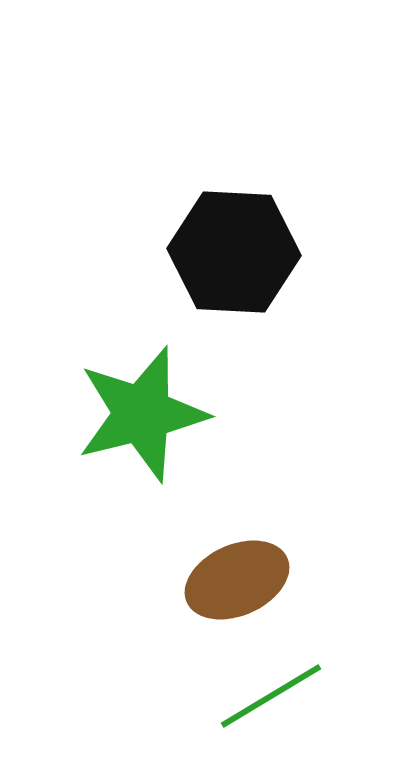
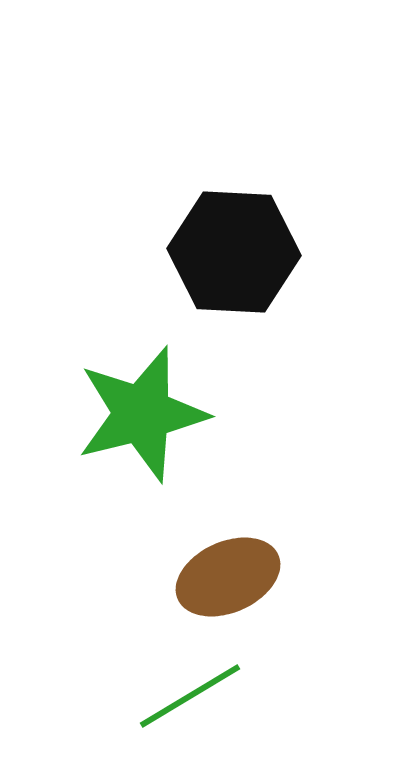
brown ellipse: moved 9 px left, 3 px up
green line: moved 81 px left
